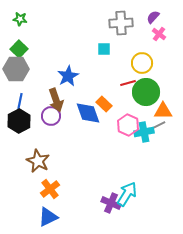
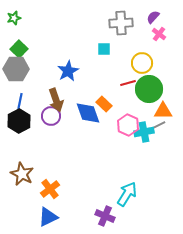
green star: moved 6 px left, 1 px up; rotated 24 degrees counterclockwise
blue star: moved 5 px up
green circle: moved 3 px right, 3 px up
brown star: moved 16 px left, 13 px down
purple cross: moved 6 px left, 13 px down
